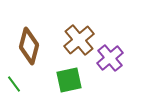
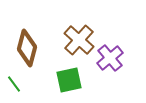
brown cross: rotated 8 degrees counterclockwise
brown diamond: moved 2 px left, 2 px down
